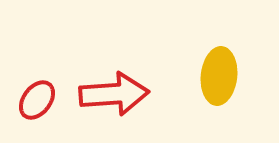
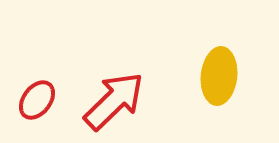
red arrow: moved 7 px down; rotated 40 degrees counterclockwise
